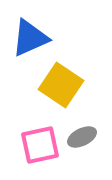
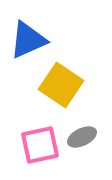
blue triangle: moved 2 px left, 2 px down
